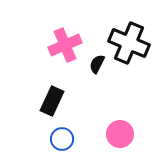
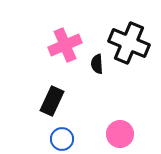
black semicircle: rotated 30 degrees counterclockwise
